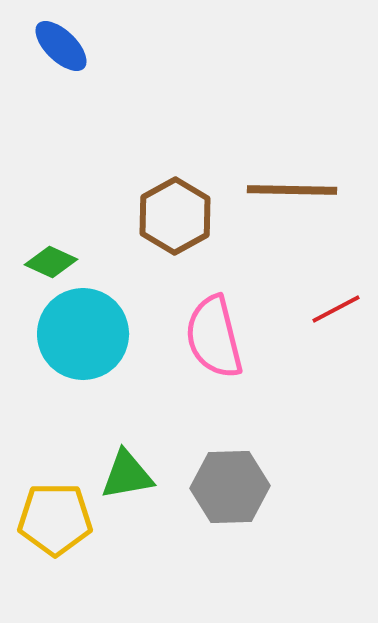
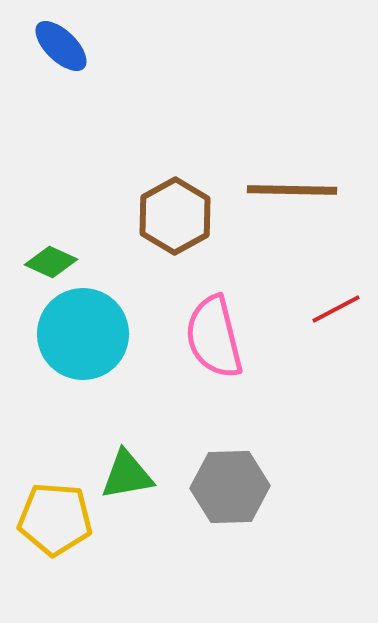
yellow pentagon: rotated 4 degrees clockwise
